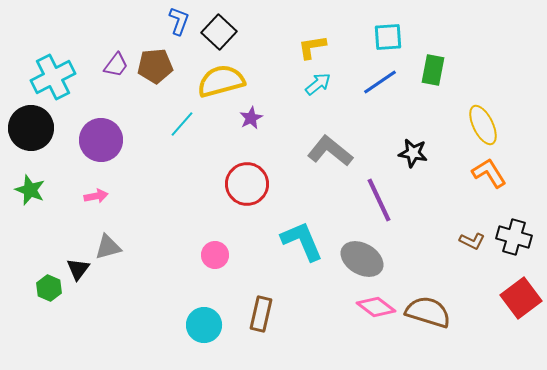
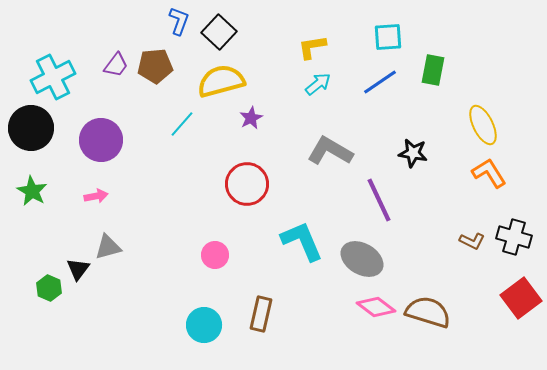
gray L-shape: rotated 9 degrees counterclockwise
green star: moved 2 px right, 1 px down; rotated 8 degrees clockwise
